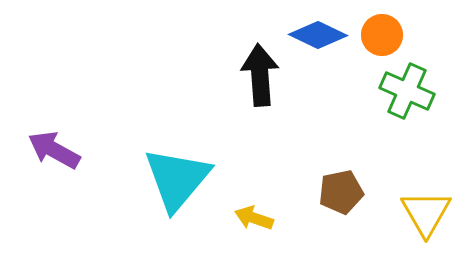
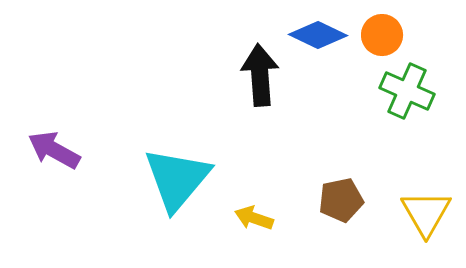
brown pentagon: moved 8 px down
